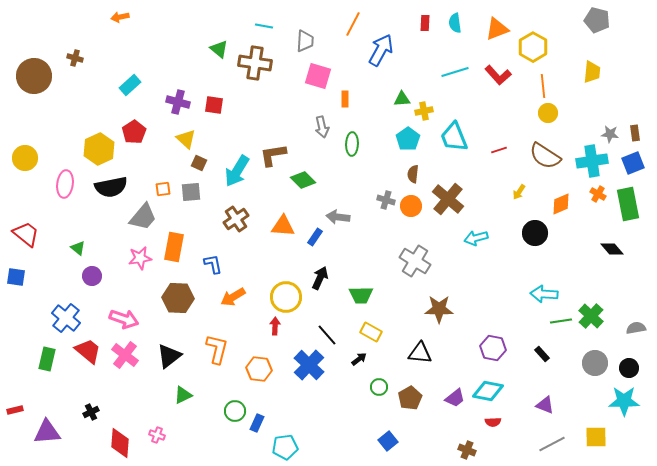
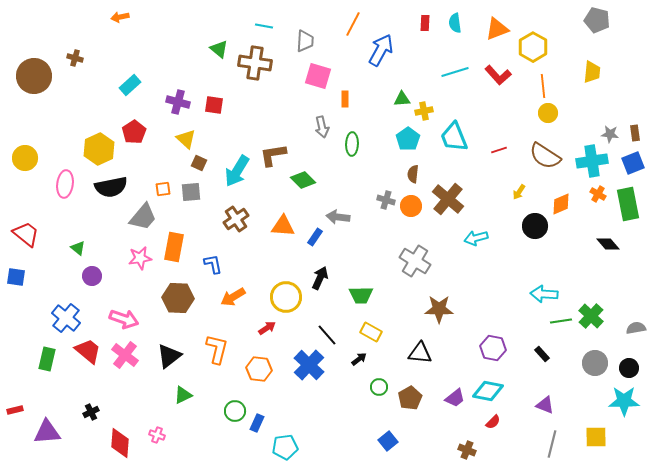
black circle at (535, 233): moved 7 px up
black diamond at (612, 249): moved 4 px left, 5 px up
red arrow at (275, 326): moved 8 px left, 2 px down; rotated 54 degrees clockwise
red semicircle at (493, 422): rotated 42 degrees counterclockwise
gray line at (552, 444): rotated 48 degrees counterclockwise
